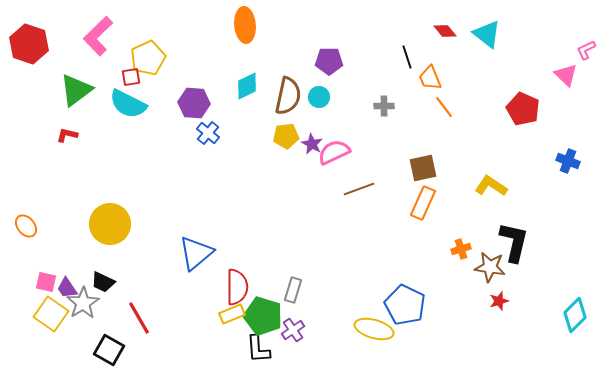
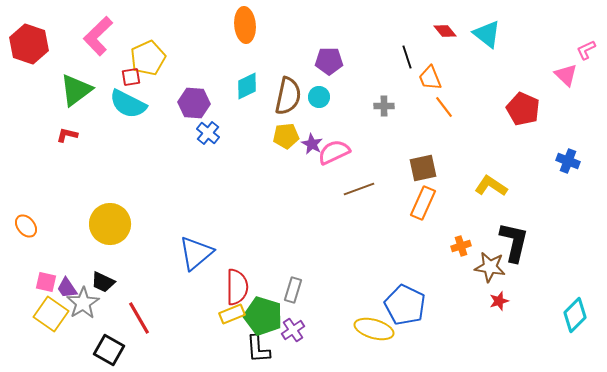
orange cross at (461, 249): moved 3 px up
